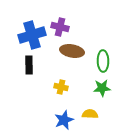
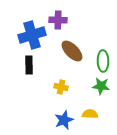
purple cross: moved 2 px left, 7 px up; rotated 12 degrees counterclockwise
brown ellipse: rotated 35 degrees clockwise
green star: moved 1 px left, 2 px up; rotated 12 degrees clockwise
